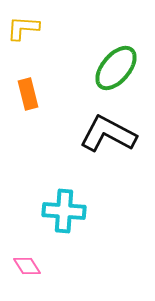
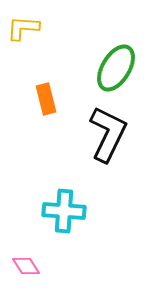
green ellipse: rotated 9 degrees counterclockwise
orange rectangle: moved 18 px right, 5 px down
black L-shape: rotated 88 degrees clockwise
pink diamond: moved 1 px left
